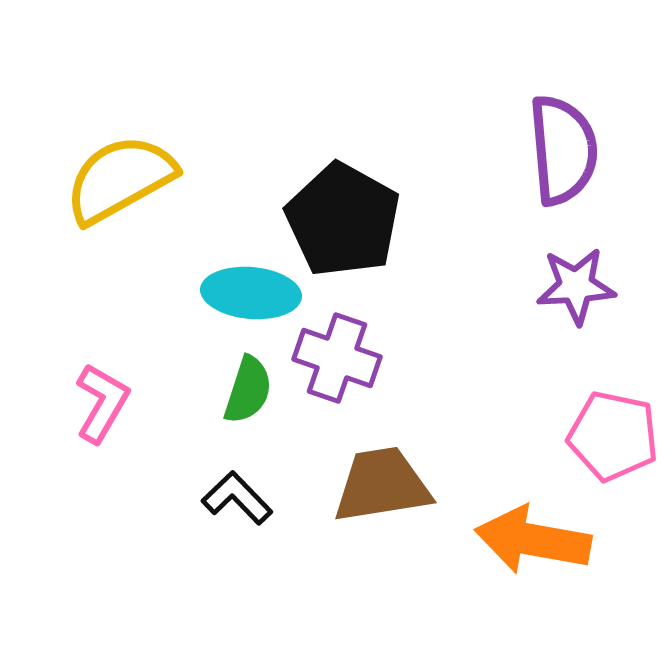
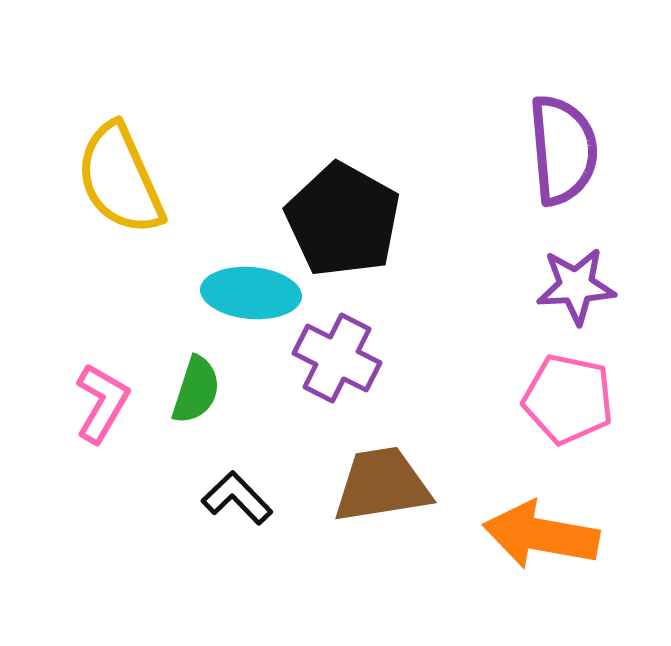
yellow semicircle: rotated 85 degrees counterclockwise
purple cross: rotated 8 degrees clockwise
green semicircle: moved 52 px left
pink pentagon: moved 45 px left, 37 px up
orange arrow: moved 8 px right, 5 px up
